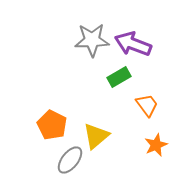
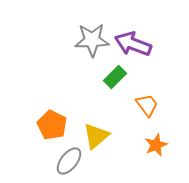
green rectangle: moved 4 px left; rotated 15 degrees counterclockwise
gray ellipse: moved 1 px left, 1 px down
